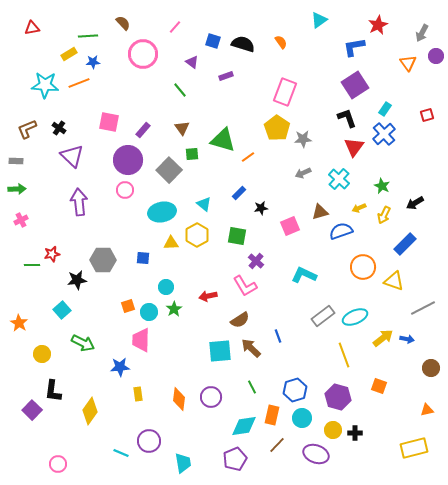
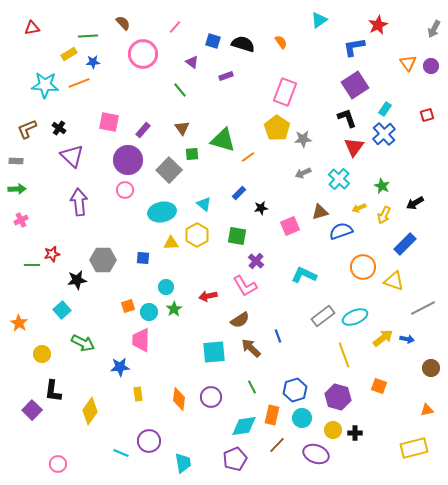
gray arrow at (422, 33): moved 12 px right, 4 px up
purple circle at (436, 56): moved 5 px left, 10 px down
cyan square at (220, 351): moved 6 px left, 1 px down
